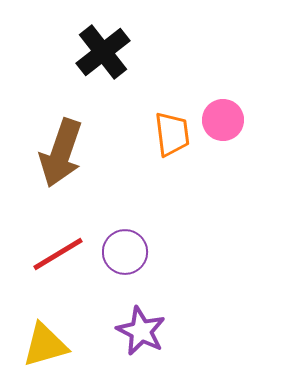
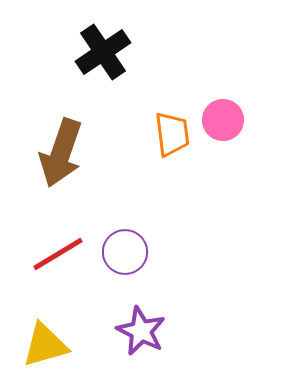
black cross: rotated 4 degrees clockwise
